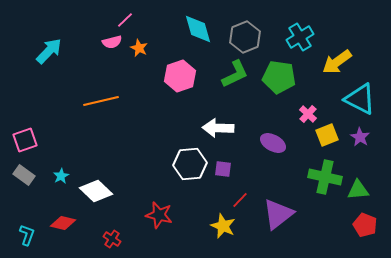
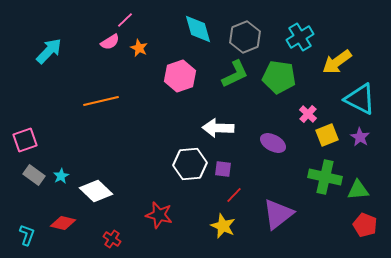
pink semicircle: moved 2 px left; rotated 18 degrees counterclockwise
gray rectangle: moved 10 px right
red line: moved 6 px left, 5 px up
